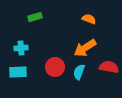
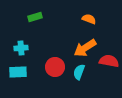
red semicircle: moved 6 px up
